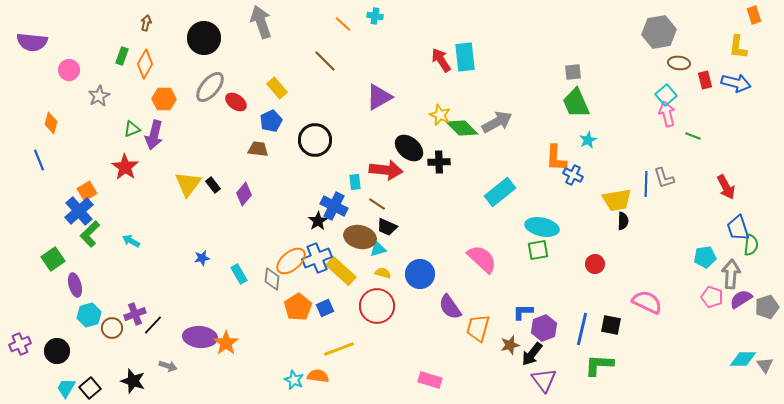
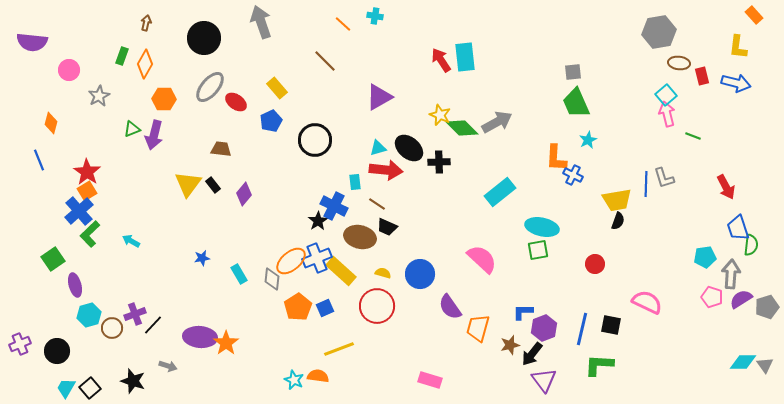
orange rectangle at (754, 15): rotated 24 degrees counterclockwise
red rectangle at (705, 80): moved 3 px left, 4 px up
brown trapezoid at (258, 149): moved 37 px left
red star at (125, 167): moved 38 px left, 5 px down
black semicircle at (623, 221): moved 5 px left; rotated 18 degrees clockwise
cyan triangle at (378, 249): moved 101 px up
cyan diamond at (743, 359): moved 3 px down
